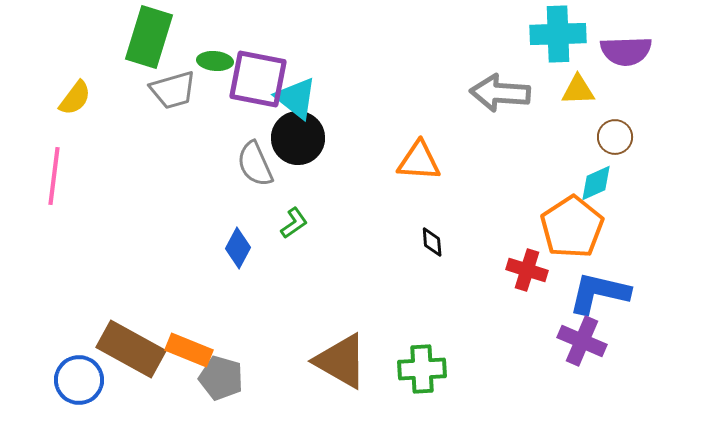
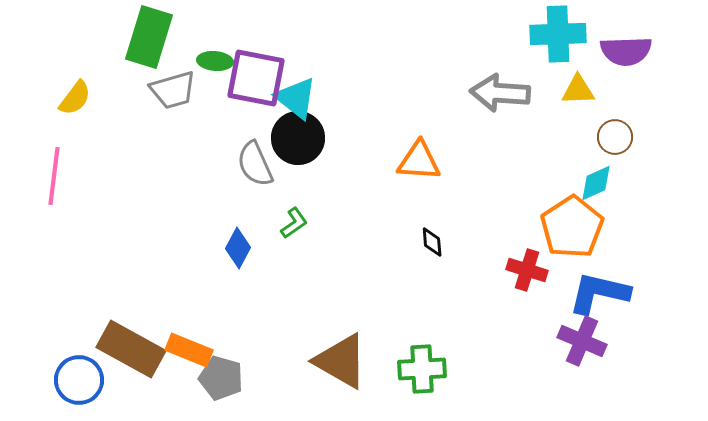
purple square: moved 2 px left, 1 px up
